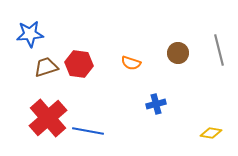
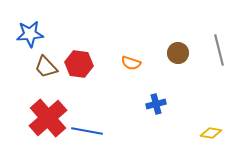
brown trapezoid: rotated 115 degrees counterclockwise
blue line: moved 1 px left
